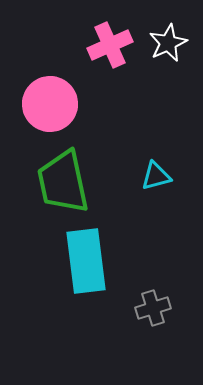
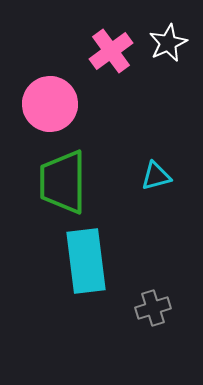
pink cross: moved 1 px right, 6 px down; rotated 12 degrees counterclockwise
green trapezoid: rotated 12 degrees clockwise
